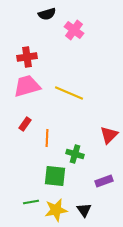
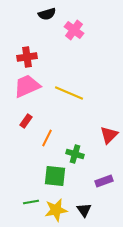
pink trapezoid: rotated 8 degrees counterclockwise
red rectangle: moved 1 px right, 3 px up
orange line: rotated 24 degrees clockwise
